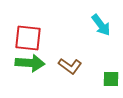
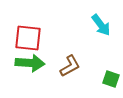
brown L-shape: rotated 65 degrees counterclockwise
green square: rotated 18 degrees clockwise
